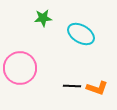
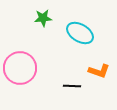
cyan ellipse: moved 1 px left, 1 px up
orange L-shape: moved 2 px right, 17 px up
